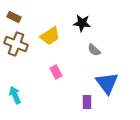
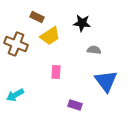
brown rectangle: moved 23 px right
gray semicircle: rotated 144 degrees clockwise
pink rectangle: rotated 32 degrees clockwise
blue triangle: moved 1 px left, 2 px up
cyan arrow: rotated 96 degrees counterclockwise
purple rectangle: moved 12 px left, 3 px down; rotated 72 degrees counterclockwise
